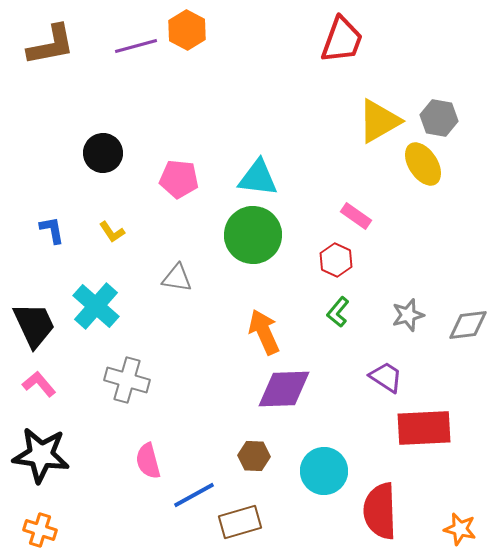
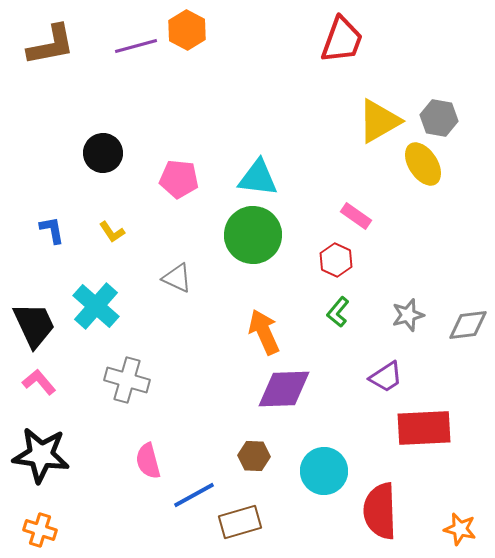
gray triangle: rotated 16 degrees clockwise
purple trapezoid: rotated 114 degrees clockwise
pink L-shape: moved 2 px up
